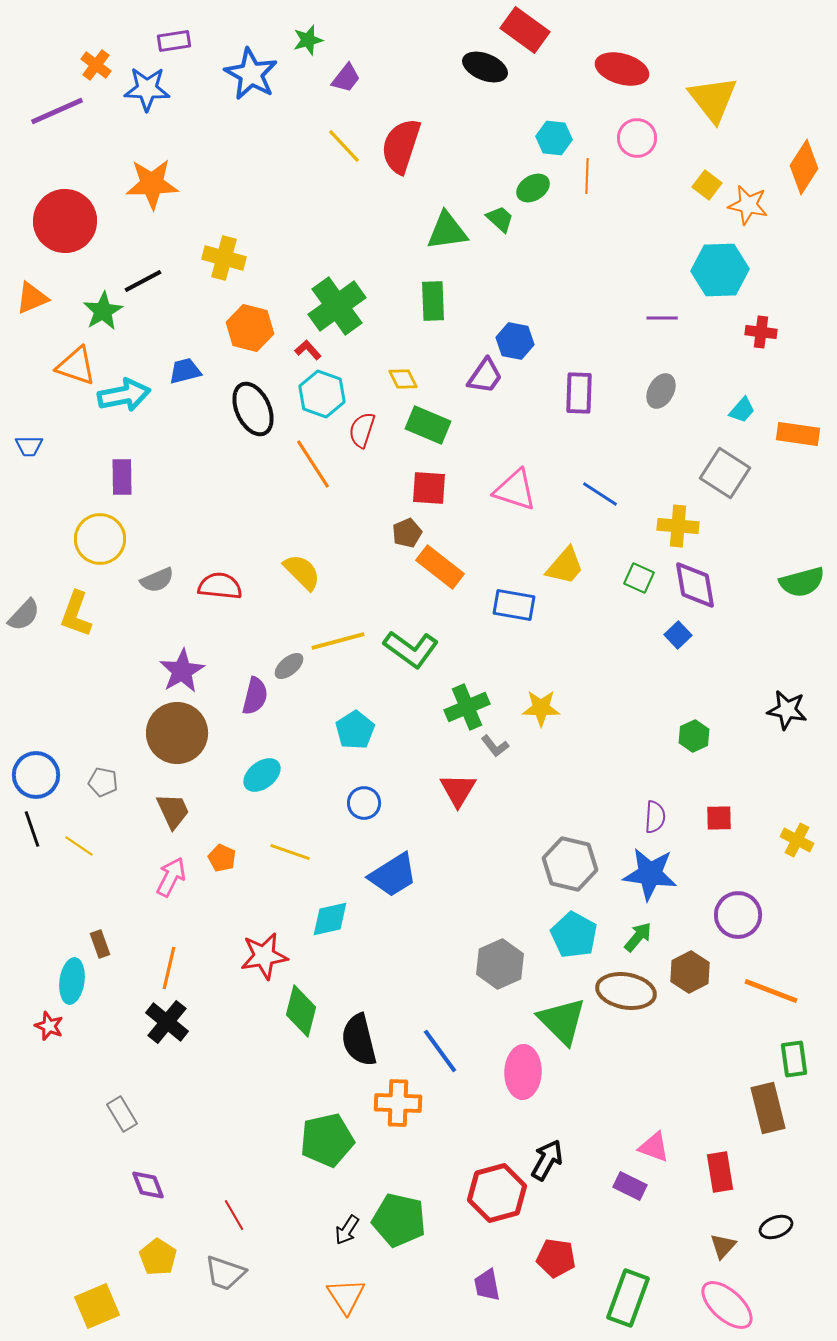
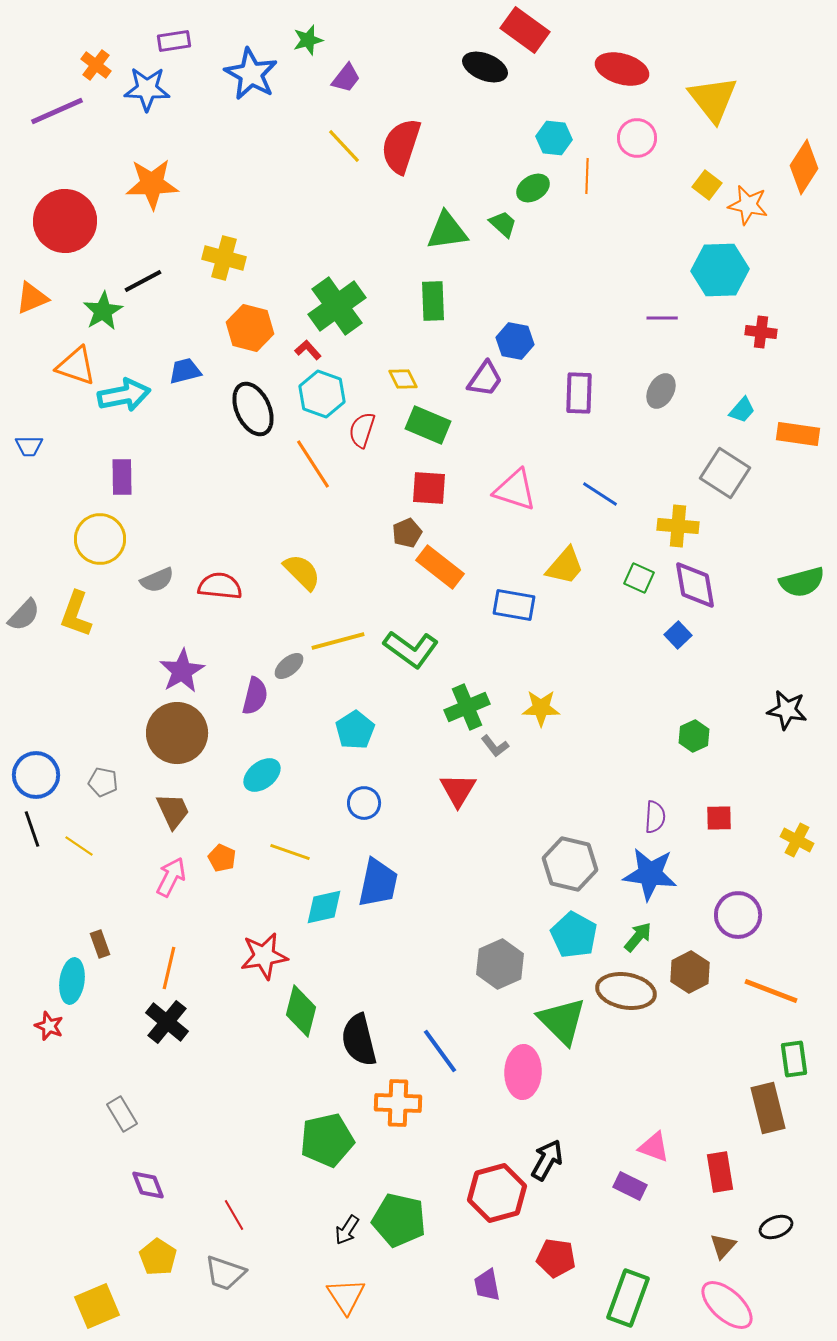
green trapezoid at (500, 219): moved 3 px right, 5 px down
purple trapezoid at (485, 376): moved 3 px down
blue trapezoid at (393, 875): moved 15 px left, 8 px down; rotated 46 degrees counterclockwise
cyan diamond at (330, 919): moved 6 px left, 12 px up
